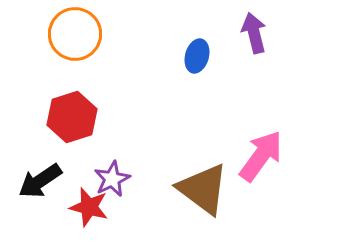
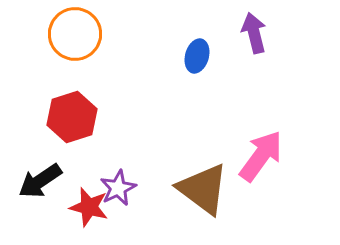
purple star: moved 6 px right, 9 px down
